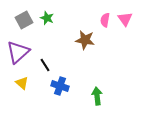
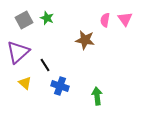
yellow triangle: moved 3 px right
